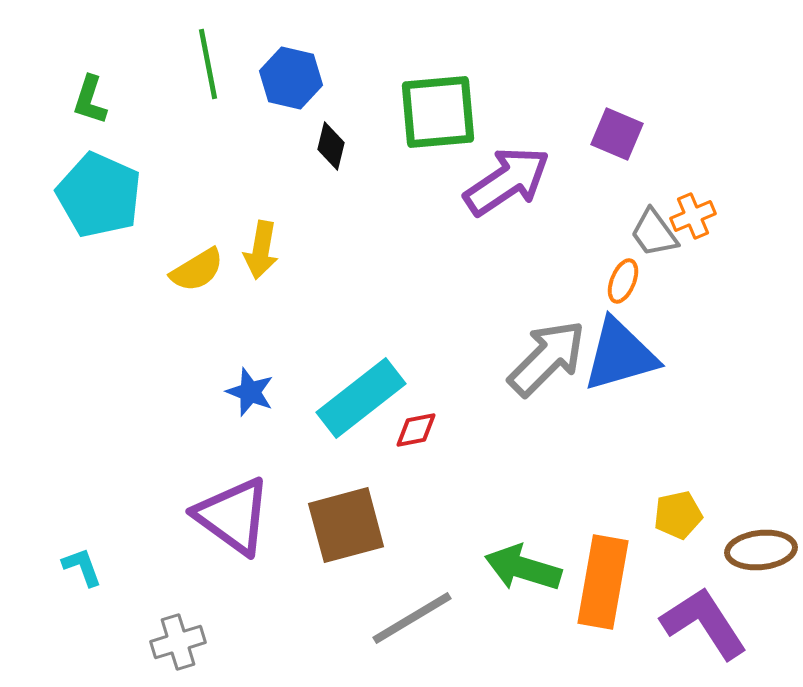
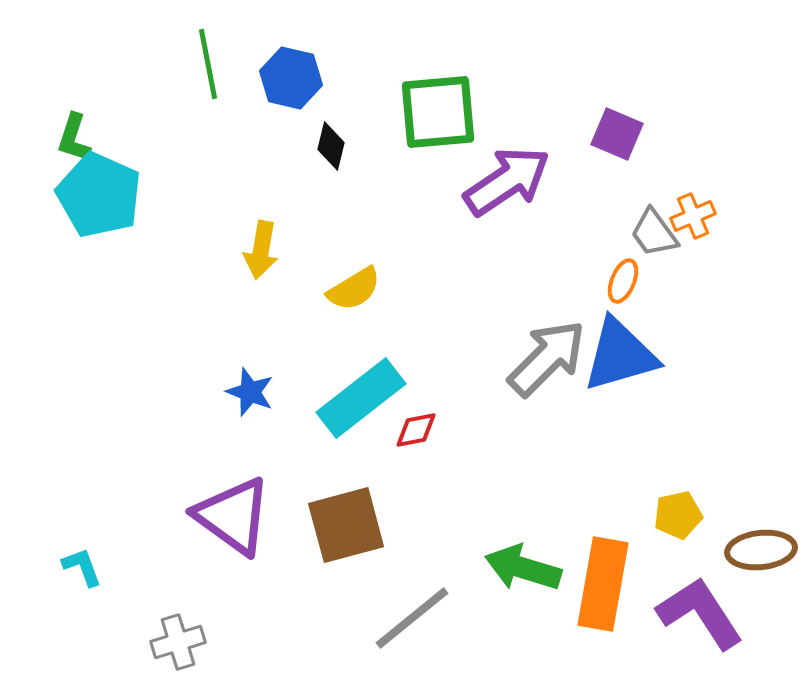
green L-shape: moved 16 px left, 38 px down
yellow semicircle: moved 157 px right, 19 px down
orange rectangle: moved 2 px down
gray line: rotated 8 degrees counterclockwise
purple L-shape: moved 4 px left, 10 px up
